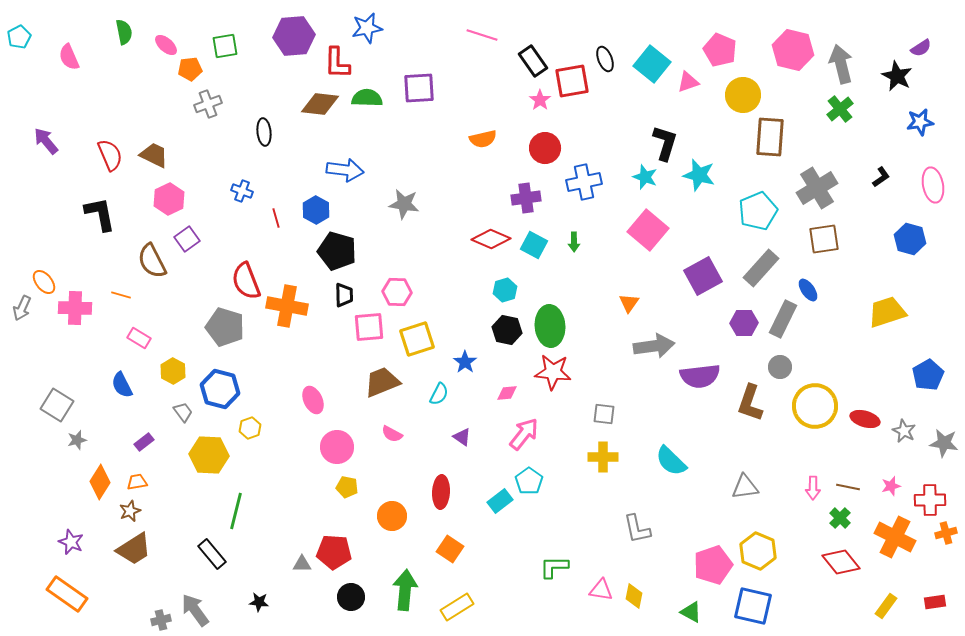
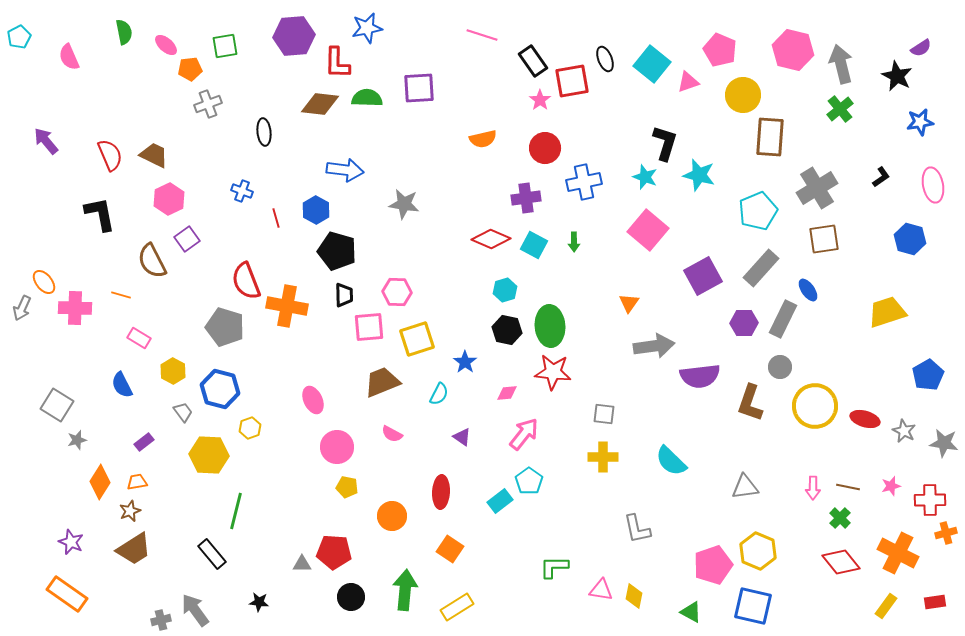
orange cross at (895, 537): moved 3 px right, 16 px down
